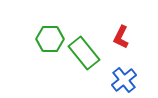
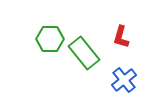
red L-shape: rotated 10 degrees counterclockwise
